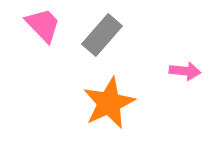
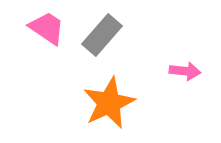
pink trapezoid: moved 4 px right, 3 px down; rotated 12 degrees counterclockwise
